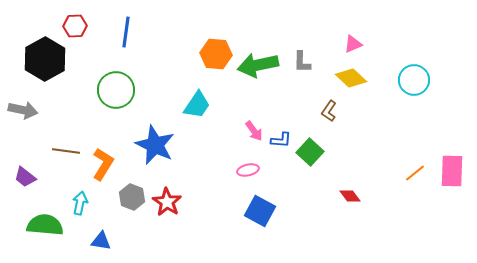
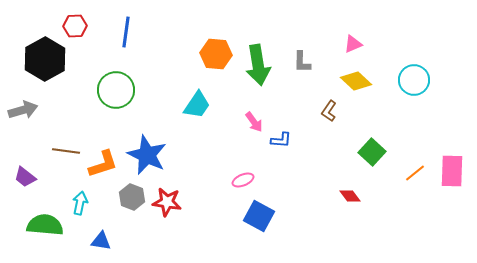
green arrow: rotated 87 degrees counterclockwise
yellow diamond: moved 5 px right, 3 px down
gray arrow: rotated 28 degrees counterclockwise
pink arrow: moved 9 px up
blue star: moved 8 px left, 10 px down
green square: moved 62 px right
orange L-shape: rotated 40 degrees clockwise
pink ellipse: moved 5 px left, 10 px down; rotated 10 degrees counterclockwise
red star: rotated 24 degrees counterclockwise
blue square: moved 1 px left, 5 px down
